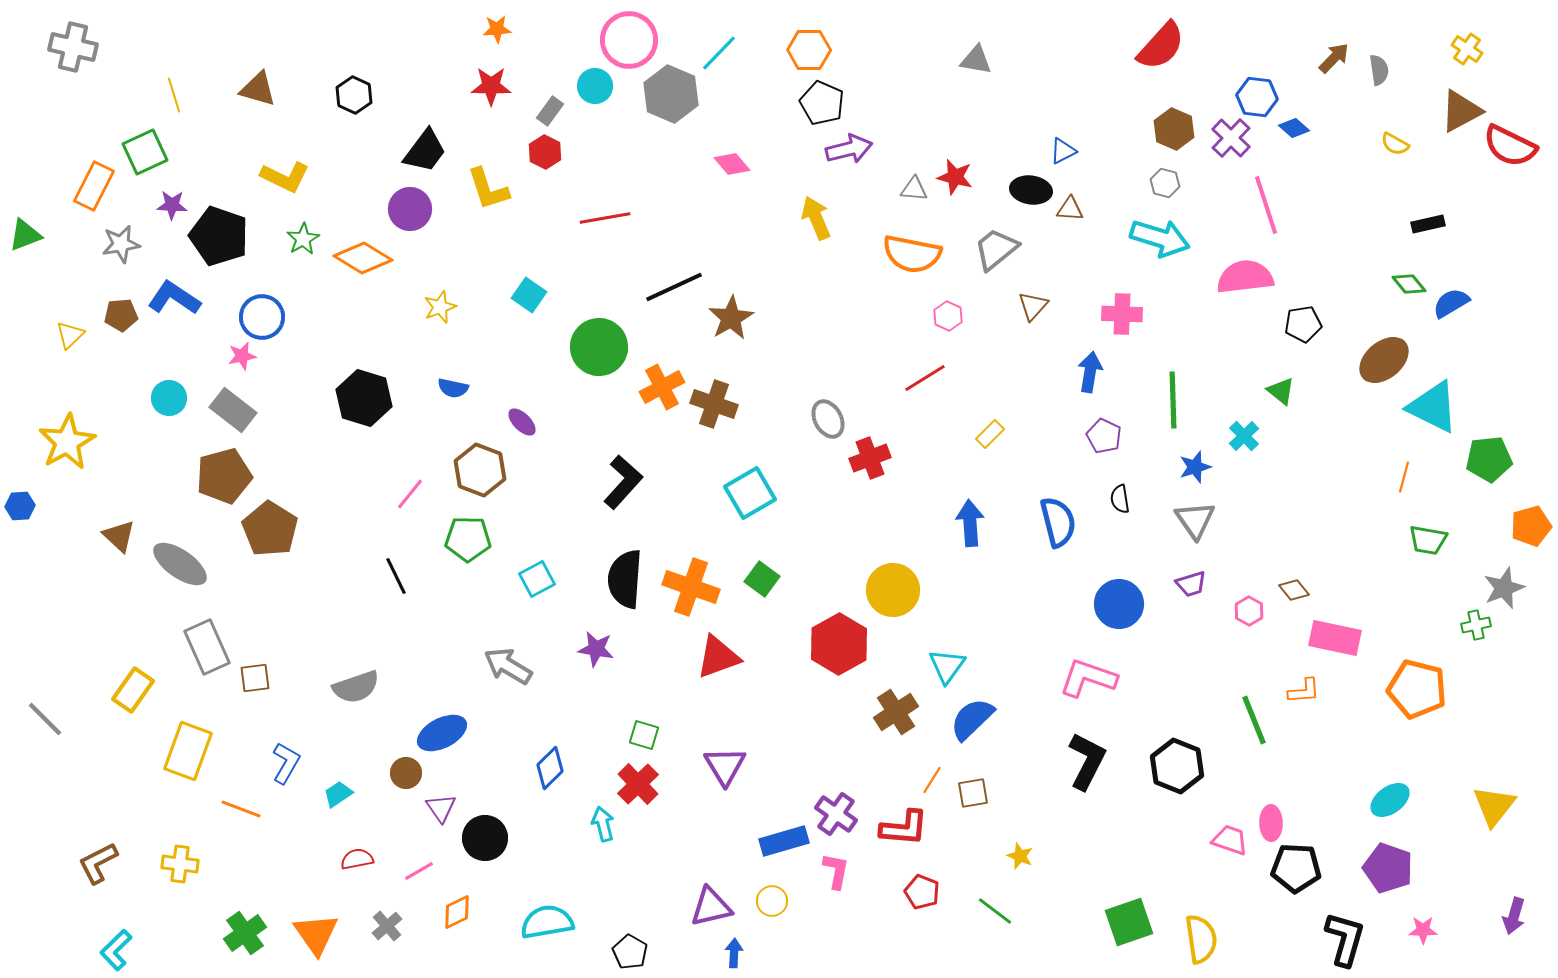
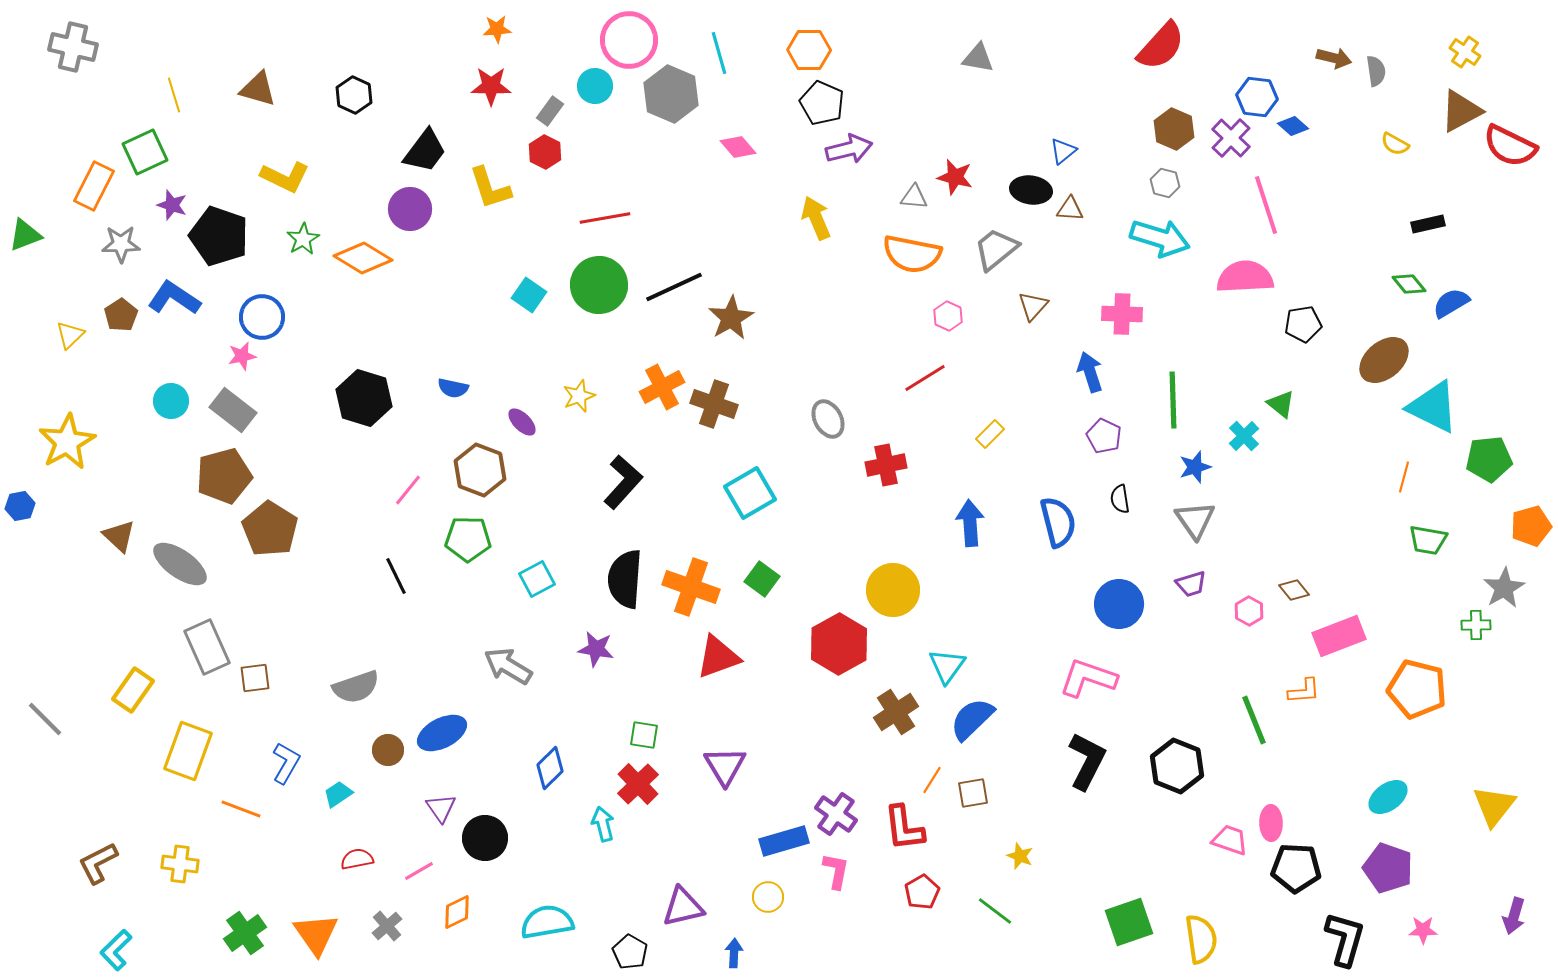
yellow cross at (1467, 49): moved 2 px left, 3 px down
cyan line at (719, 53): rotated 60 degrees counterclockwise
brown arrow at (1334, 58): rotated 60 degrees clockwise
gray triangle at (976, 60): moved 2 px right, 2 px up
gray semicircle at (1379, 70): moved 3 px left, 1 px down
blue diamond at (1294, 128): moved 1 px left, 2 px up
blue triangle at (1063, 151): rotated 12 degrees counterclockwise
pink diamond at (732, 164): moved 6 px right, 17 px up
yellow L-shape at (488, 189): moved 2 px right, 1 px up
gray triangle at (914, 189): moved 8 px down
purple star at (172, 205): rotated 16 degrees clockwise
gray star at (121, 244): rotated 9 degrees clockwise
pink semicircle at (1245, 277): rotated 4 degrees clockwise
yellow star at (440, 307): moved 139 px right, 89 px down
brown pentagon at (121, 315): rotated 28 degrees counterclockwise
green circle at (599, 347): moved 62 px up
blue arrow at (1090, 372): rotated 27 degrees counterclockwise
green triangle at (1281, 391): moved 13 px down
cyan circle at (169, 398): moved 2 px right, 3 px down
red cross at (870, 458): moved 16 px right, 7 px down; rotated 9 degrees clockwise
pink line at (410, 494): moved 2 px left, 4 px up
blue hexagon at (20, 506): rotated 8 degrees counterclockwise
gray star at (1504, 588): rotated 9 degrees counterclockwise
green cross at (1476, 625): rotated 12 degrees clockwise
pink rectangle at (1335, 638): moved 4 px right, 2 px up; rotated 33 degrees counterclockwise
green square at (644, 735): rotated 8 degrees counterclockwise
brown circle at (406, 773): moved 18 px left, 23 px up
cyan ellipse at (1390, 800): moved 2 px left, 3 px up
red L-shape at (904, 828): rotated 78 degrees clockwise
red pentagon at (922, 892): rotated 20 degrees clockwise
yellow circle at (772, 901): moved 4 px left, 4 px up
purple triangle at (711, 907): moved 28 px left
